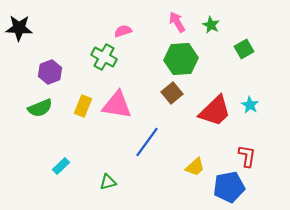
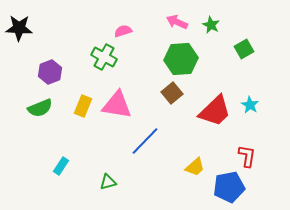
pink arrow: rotated 35 degrees counterclockwise
blue line: moved 2 px left, 1 px up; rotated 8 degrees clockwise
cyan rectangle: rotated 12 degrees counterclockwise
